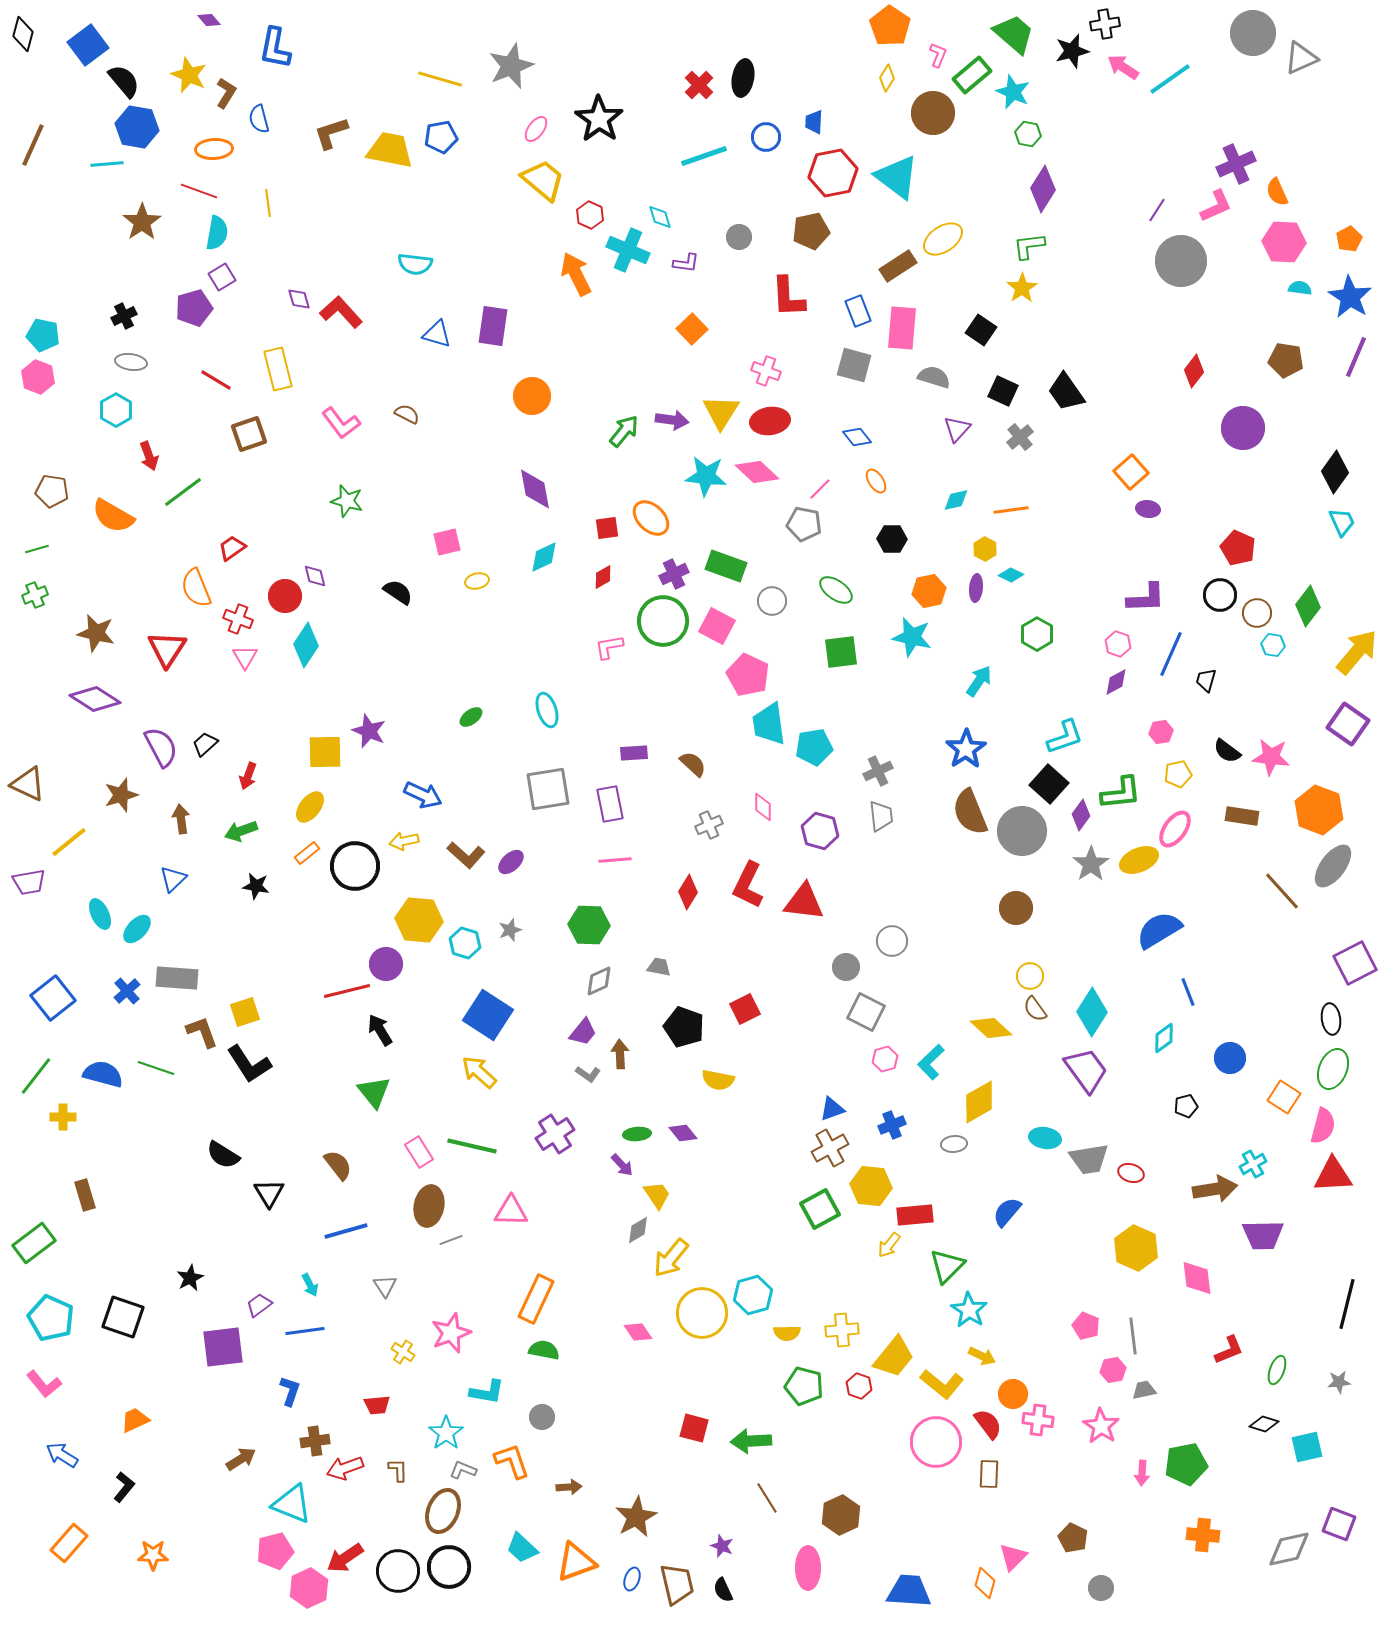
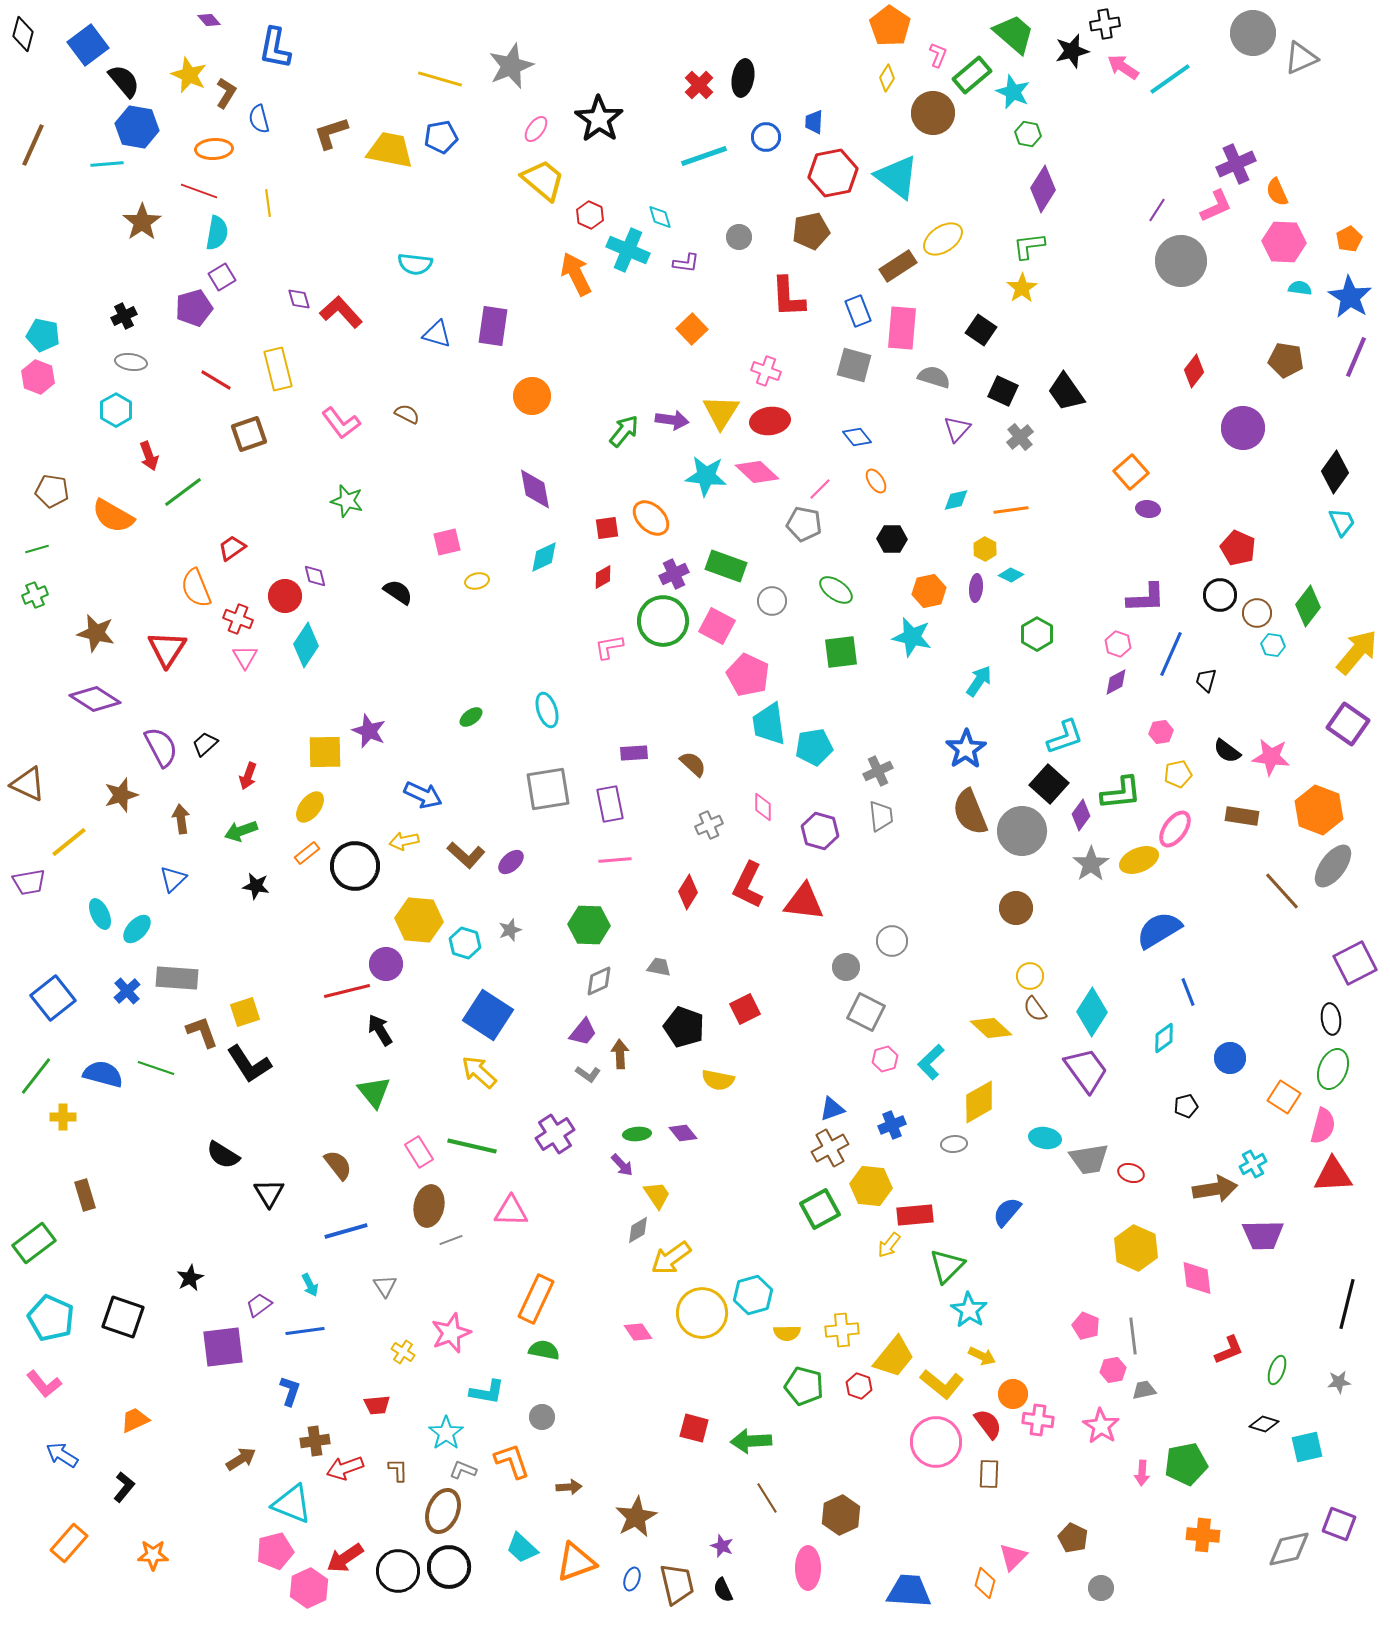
yellow arrow at (671, 1258): rotated 15 degrees clockwise
